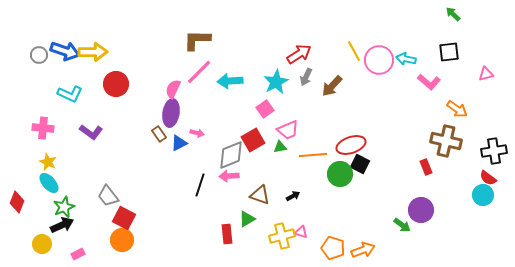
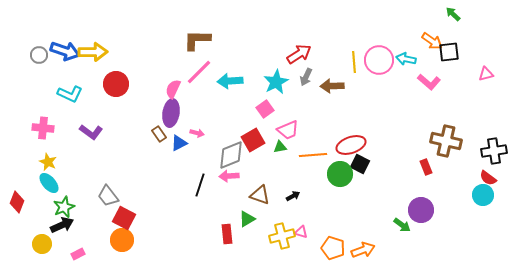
yellow line at (354, 51): moved 11 px down; rotated 25 degrees clockwise
brown arrow at (332, 86): rotated 45 degrees clockwise
orange arrow at (457, 109): moved 25 px left, 68 px up
